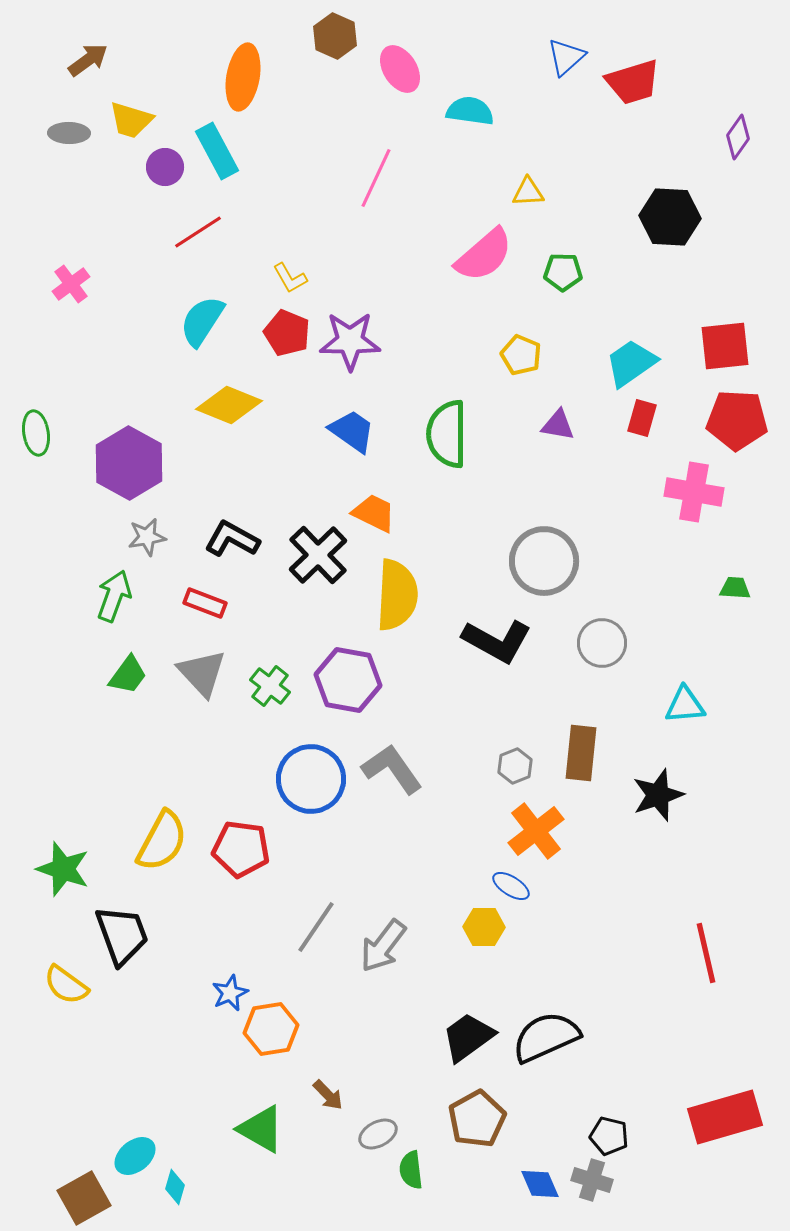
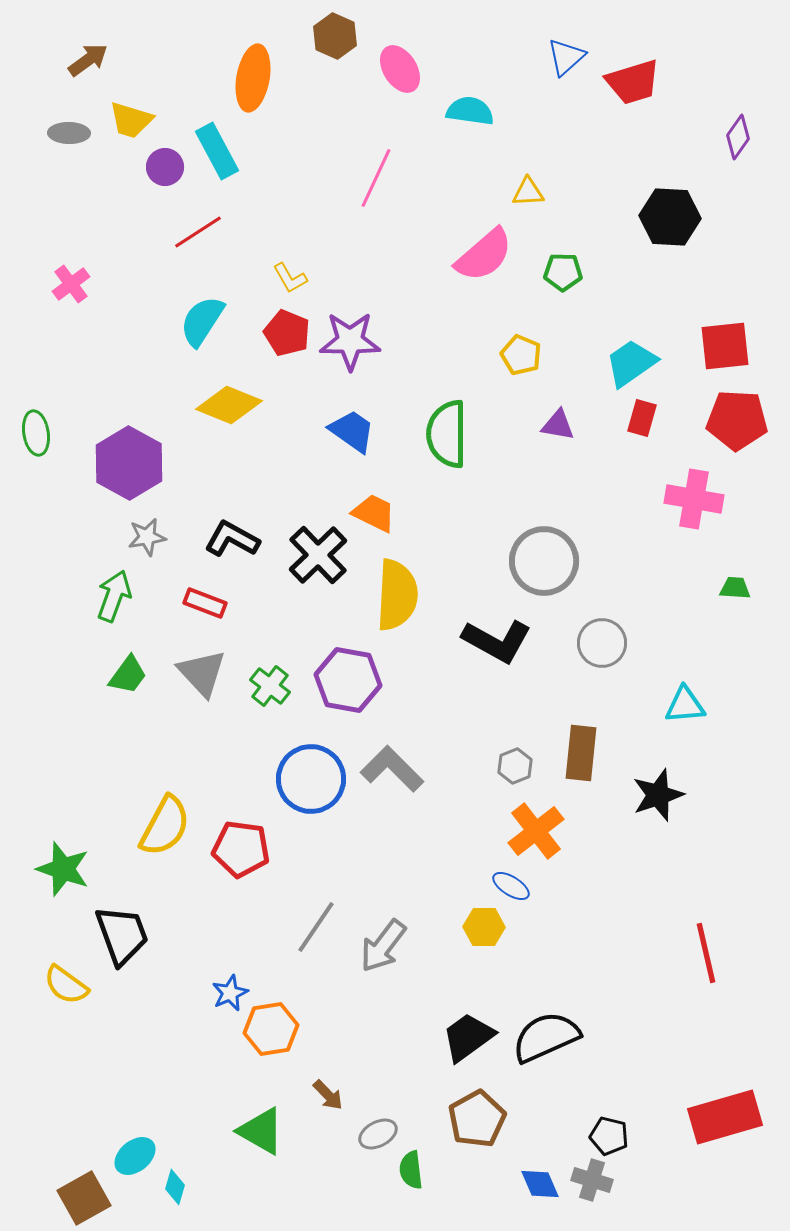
orange ellipse at (243, 77): moved 10 px right, 1 px down
pink cross at (694, 492): moved 7 px down
gray L-shape at (392, 769): rotated 10 degrees counterclockwise
yellow semicircle at (162, 841): moved 3 px right, 15 px up
green triangle at (261, 1129): moved 2 px down
